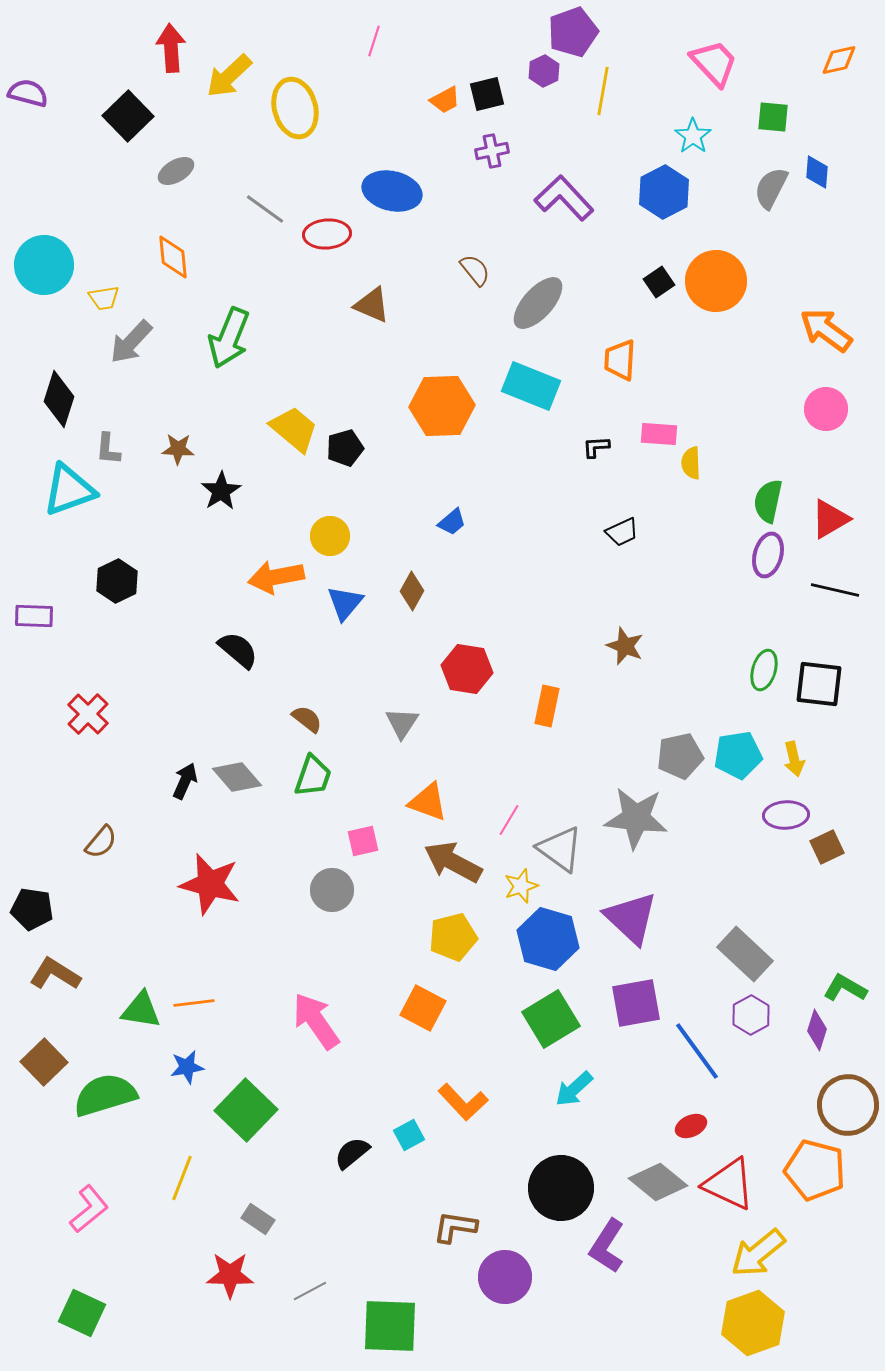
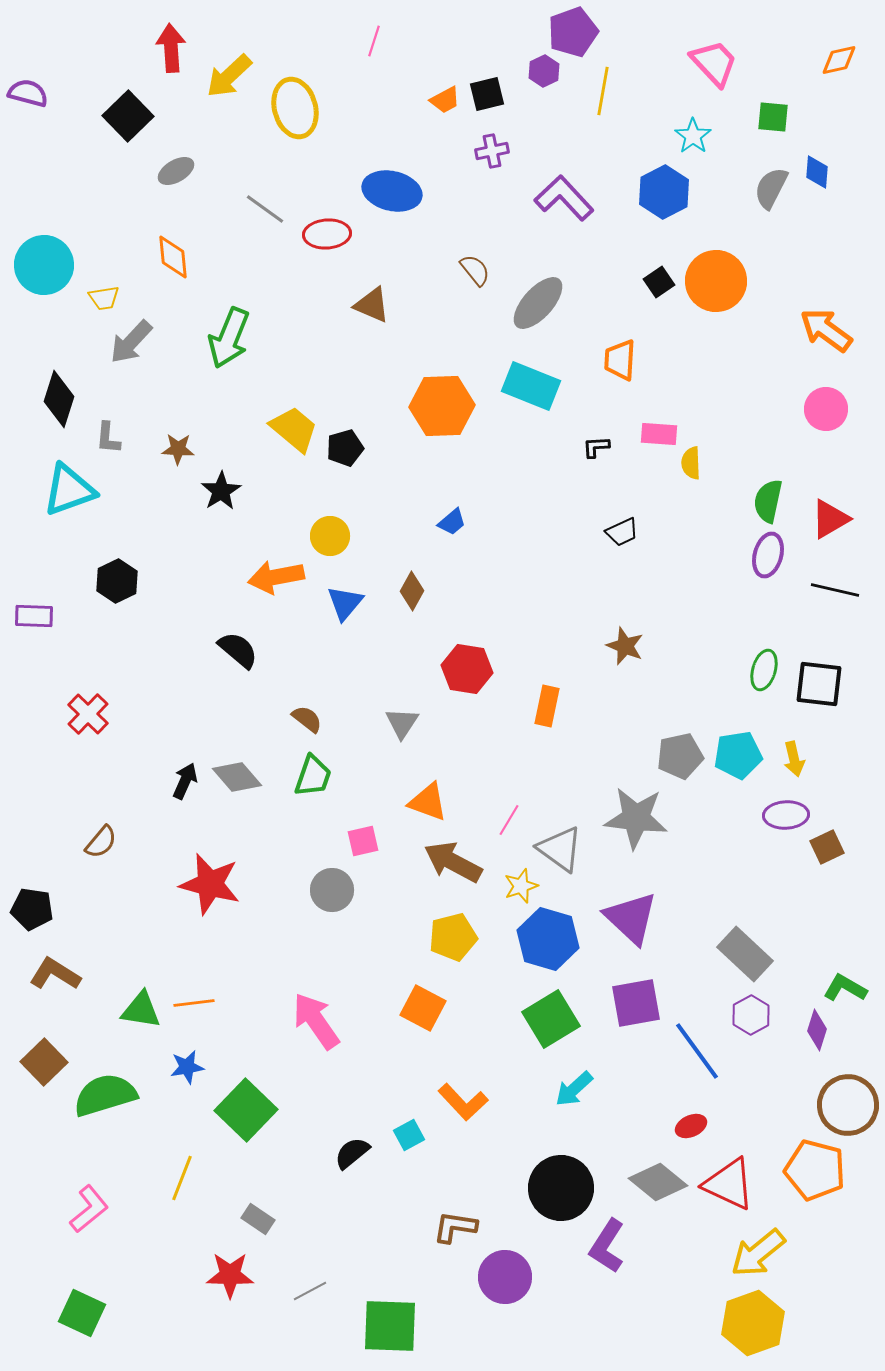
gray L-shape at (108, 449): moved 11 px up
